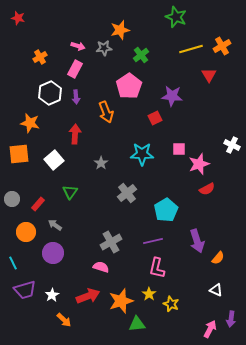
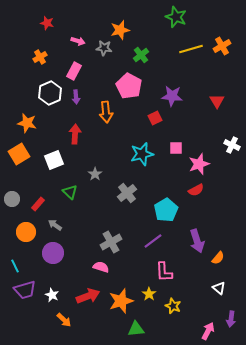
red star at (18, 18): moved 29 px right, 5 px down
pink arrow at (78, 46): moved 5 px up
gray star at (104, 48): rotated 14 degrees clockwise
pink rectangle at (75, 69): moved 1 px left, 2 px down
red triangle at (209, 75): moved 8 px right, 26 px down
pink pentagon at (129, 86): rotated 10 degrees counterclockwise
orange arrow at (106, 112): rotated 15 degrees clockwise
orange star at (30, 123): moved 3 px left
pink square at (179, 149): moved 3 px left, 1 px up
orange square at (19, 154): rotated 25 degrees counterclockwise
cyan star at (142, 154): rotated 15 degrees counterclockwise
white square at (54, 160): rotated 18 degrees clockwise
gray star at (101, 163): moved 6 px left, 11 px down
red semicircle at (207, 189): moved 11 px left, 1 px down
green triangle at (70, 192): rotated 21 degrees counterclockwise
purple line at (153, 241): rotated 24 degrees counterclockwise
cyan line at (13, 263): moved 2 px right, 3 px down
pink L-shape at (157, 268): moved 7 px right, 4 px down; rotated 15 degrees counterclockwise
white triangle at (216, 290): moved 3 px right, 2 px up; rotated 16 degrees clockwise
white star at (52, 295): rotated 16 degrees counterclockwise
yellow star at (171, 304): moved 2 px right, 2 px down
green triangle at (137, 324): moved 1 px left, 5 px down
pink arrow at (210, 329): moved 2 px left, 2 px down
